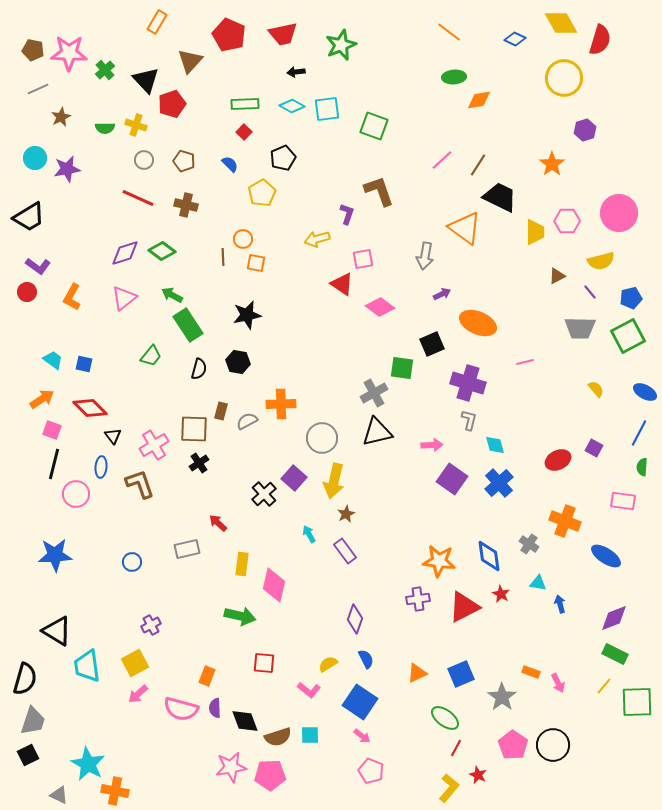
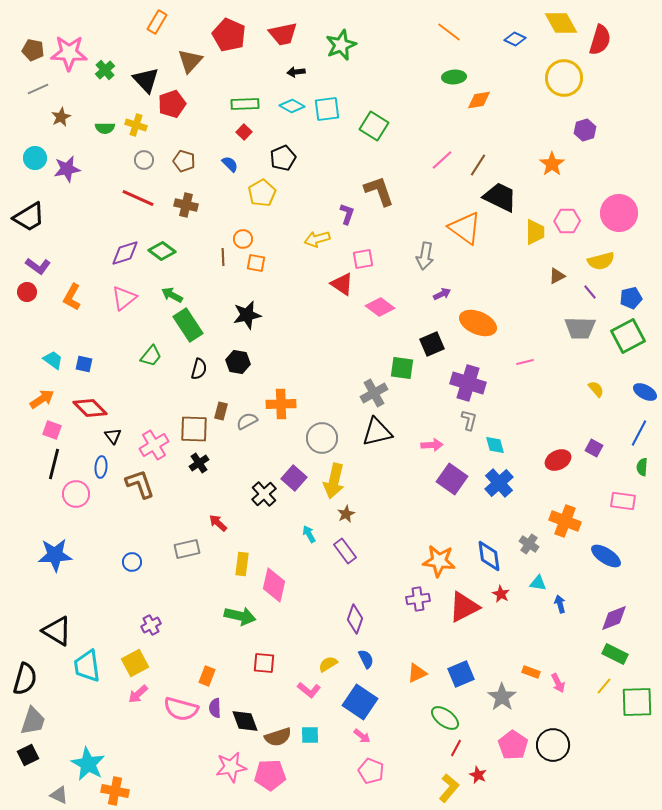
green square at (374, 126): rotated 12 degrees clockwise
